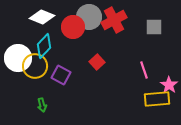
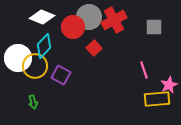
red square: moved 3 px left, 14 px up
pink star: rotated 12 degrees clockwise
green arrow: moved 9 px left, 3 px up
